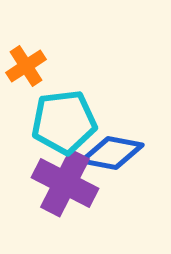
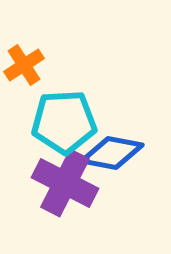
orange cross: moved 2 px left, 1 px up
cyan pentagon: rotated 4 degrees clockwise
